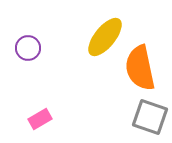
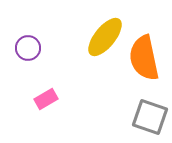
orange semicircle: moved 4 px right, 10 px up
pink rectangle: moved 6 px right, 20 px up
